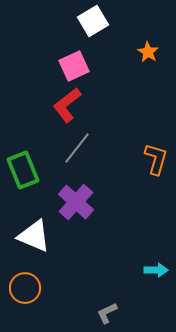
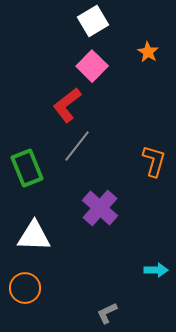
pink square: moved 18 px right; rotated 20 degrees counterclockwise
gray line: moved 2 px up
orange L-shape: moved 2 px left, 2 px down
green rectangle: moved 4 px right, 2 px up
purple cross: moved 24 px right, 6 px down
white triangle: rotated 21 degrees counterclockwise
